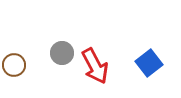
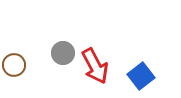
gray circle: moved 1 px right
blue square: moved 8 px left, 13 px down
